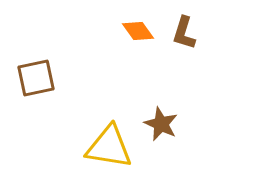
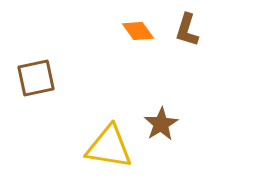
brown L-shape: moved 3 px right, 3 px up
brown star: rotated 16 degrees clockwise
